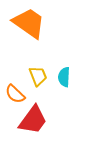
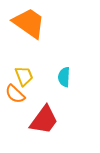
yellow trapezoid: moved 14 px left
red trapezoid: moved 11 px right
